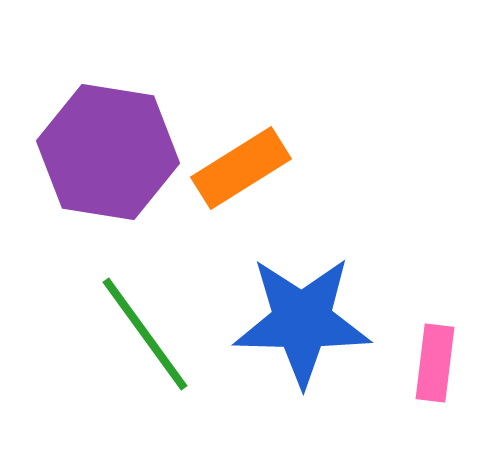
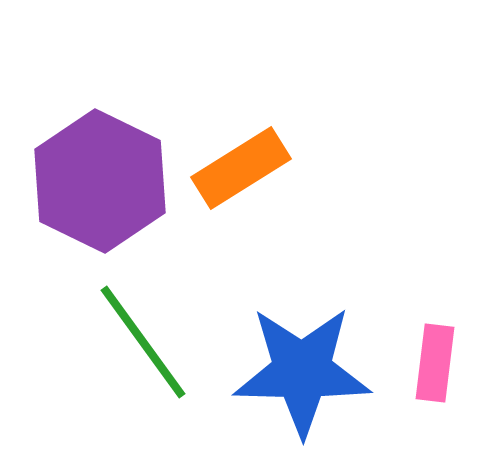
purple hexagon: moved 8 px left, 29 px down; rotated 17 degrees clockwise
blue star: moved 50 px down
green line: moved 2 px left, 8 px down
